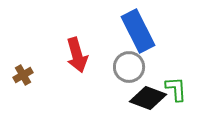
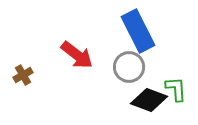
red arrow: rotated 36 degrees counterclockwise
black diamond: moved 1 px right, 2 px down
